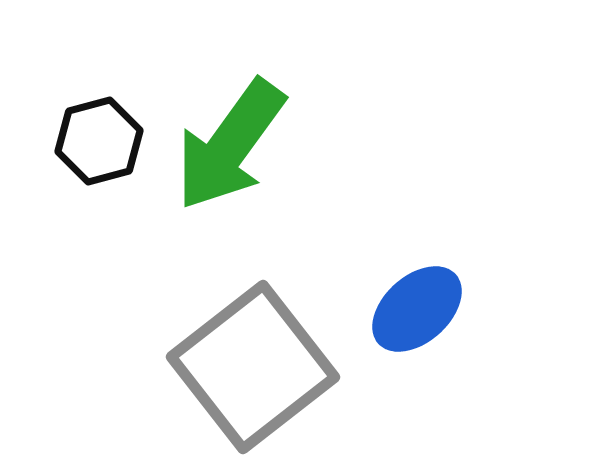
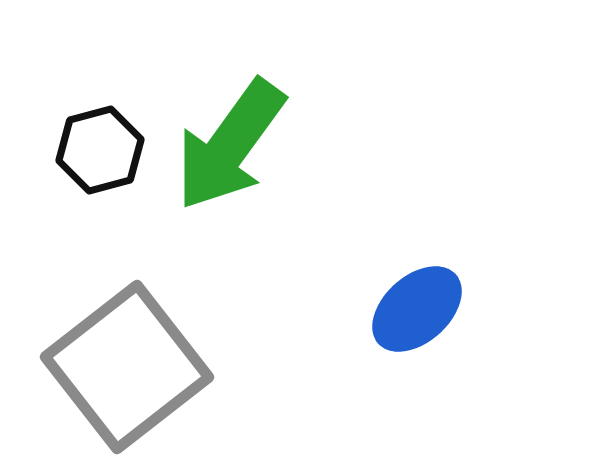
black hexagon: moved 1 px right, 9 px down
gray square: moved 126 px left
